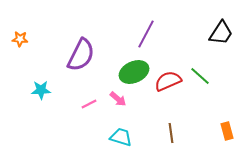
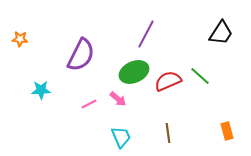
brown line: moved 3 px left
cyan trapezoid: rotated 50 degrees clockwise
